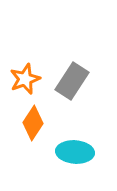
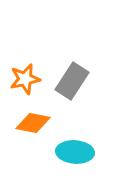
orange star: rotated 8 degrees clockwise
orange diamond: rotated 68 degrees clockwise
